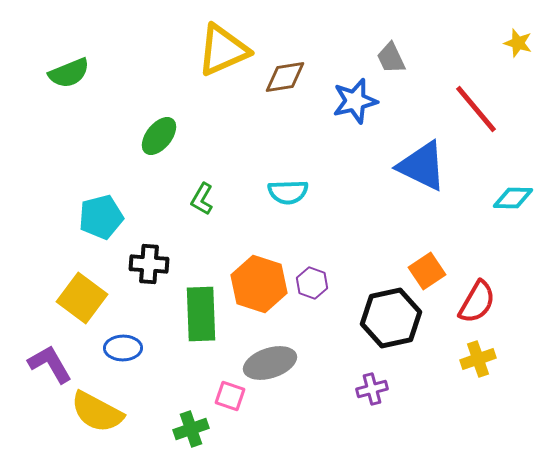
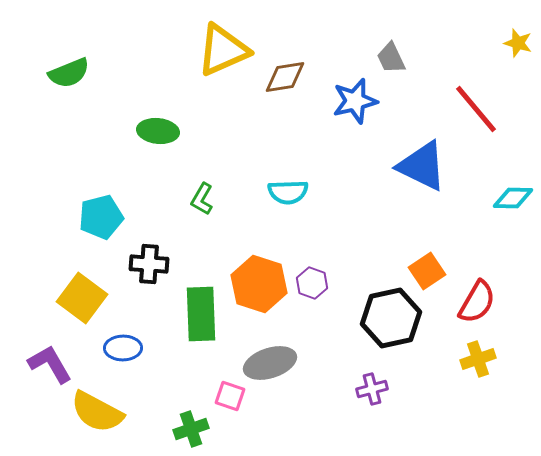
green ellipse: moved 1 px left, 5 px up; rotated 57 degrees clockwise
